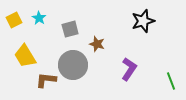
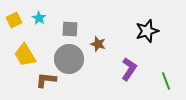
black star: moved 4 px right, 10 px down
gray square: rotated 18 degrees clockwise
brown star: moved 1 px right
yellow trapezoid: moved 1 px up
gray circle: moved 4 px left, 6 px up
green line: moved 5 px left
